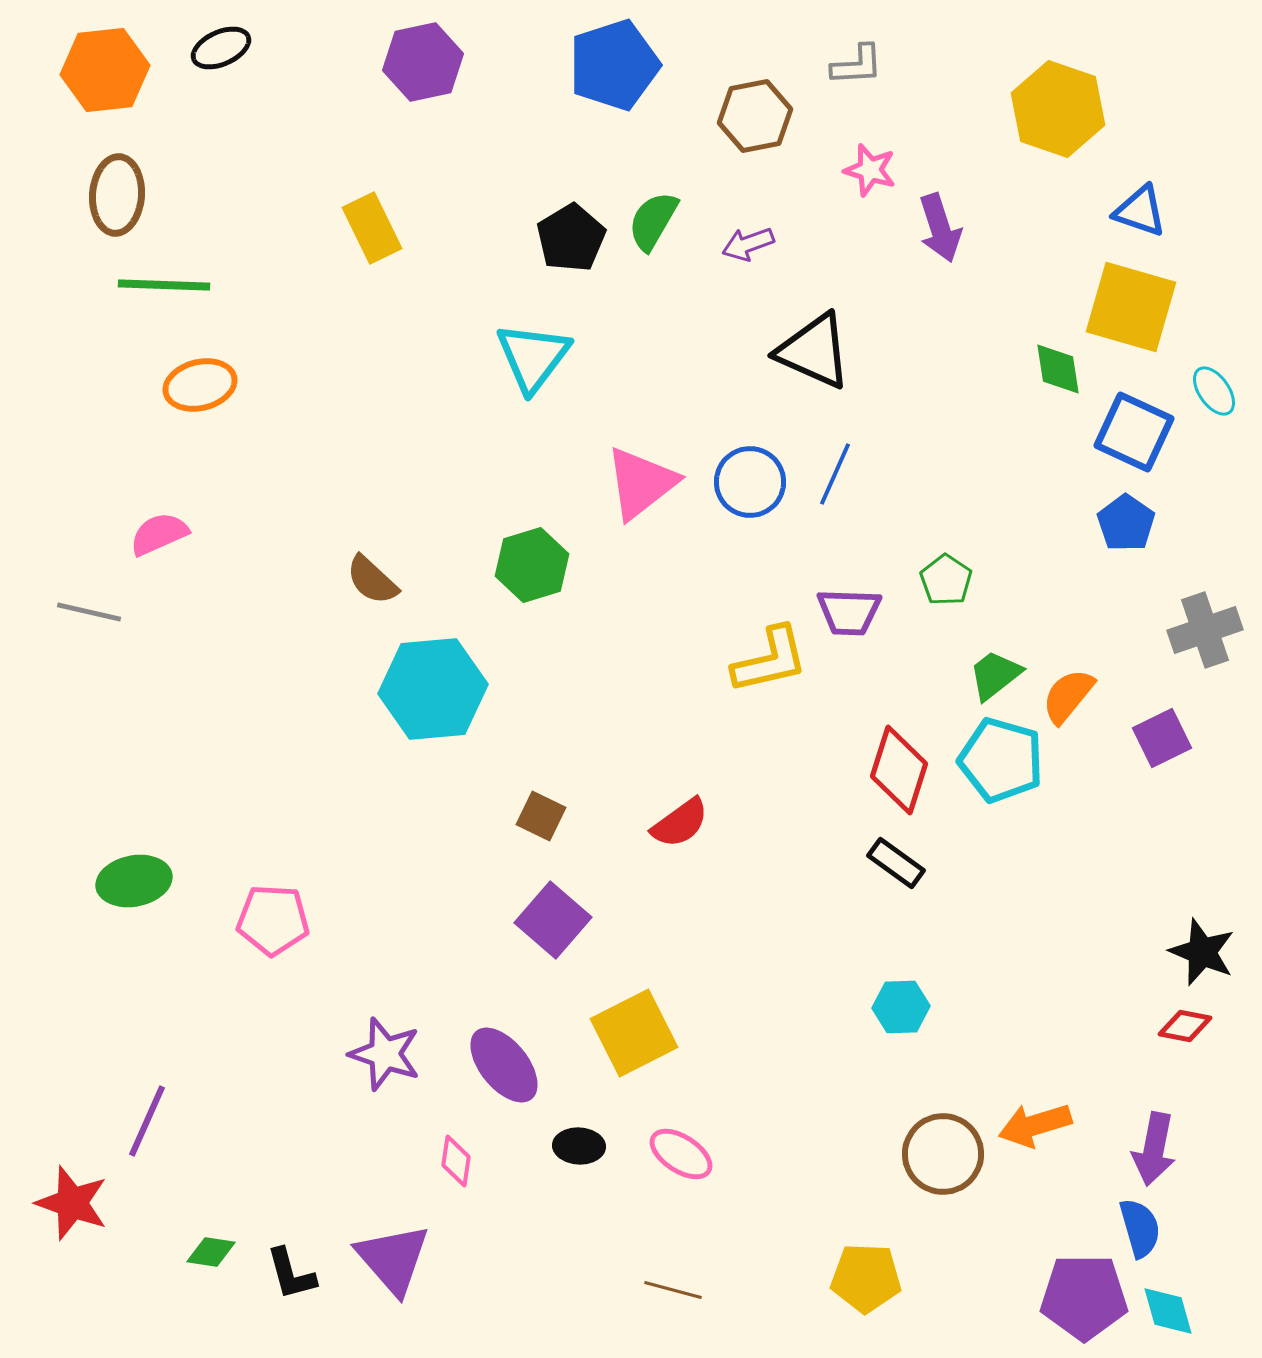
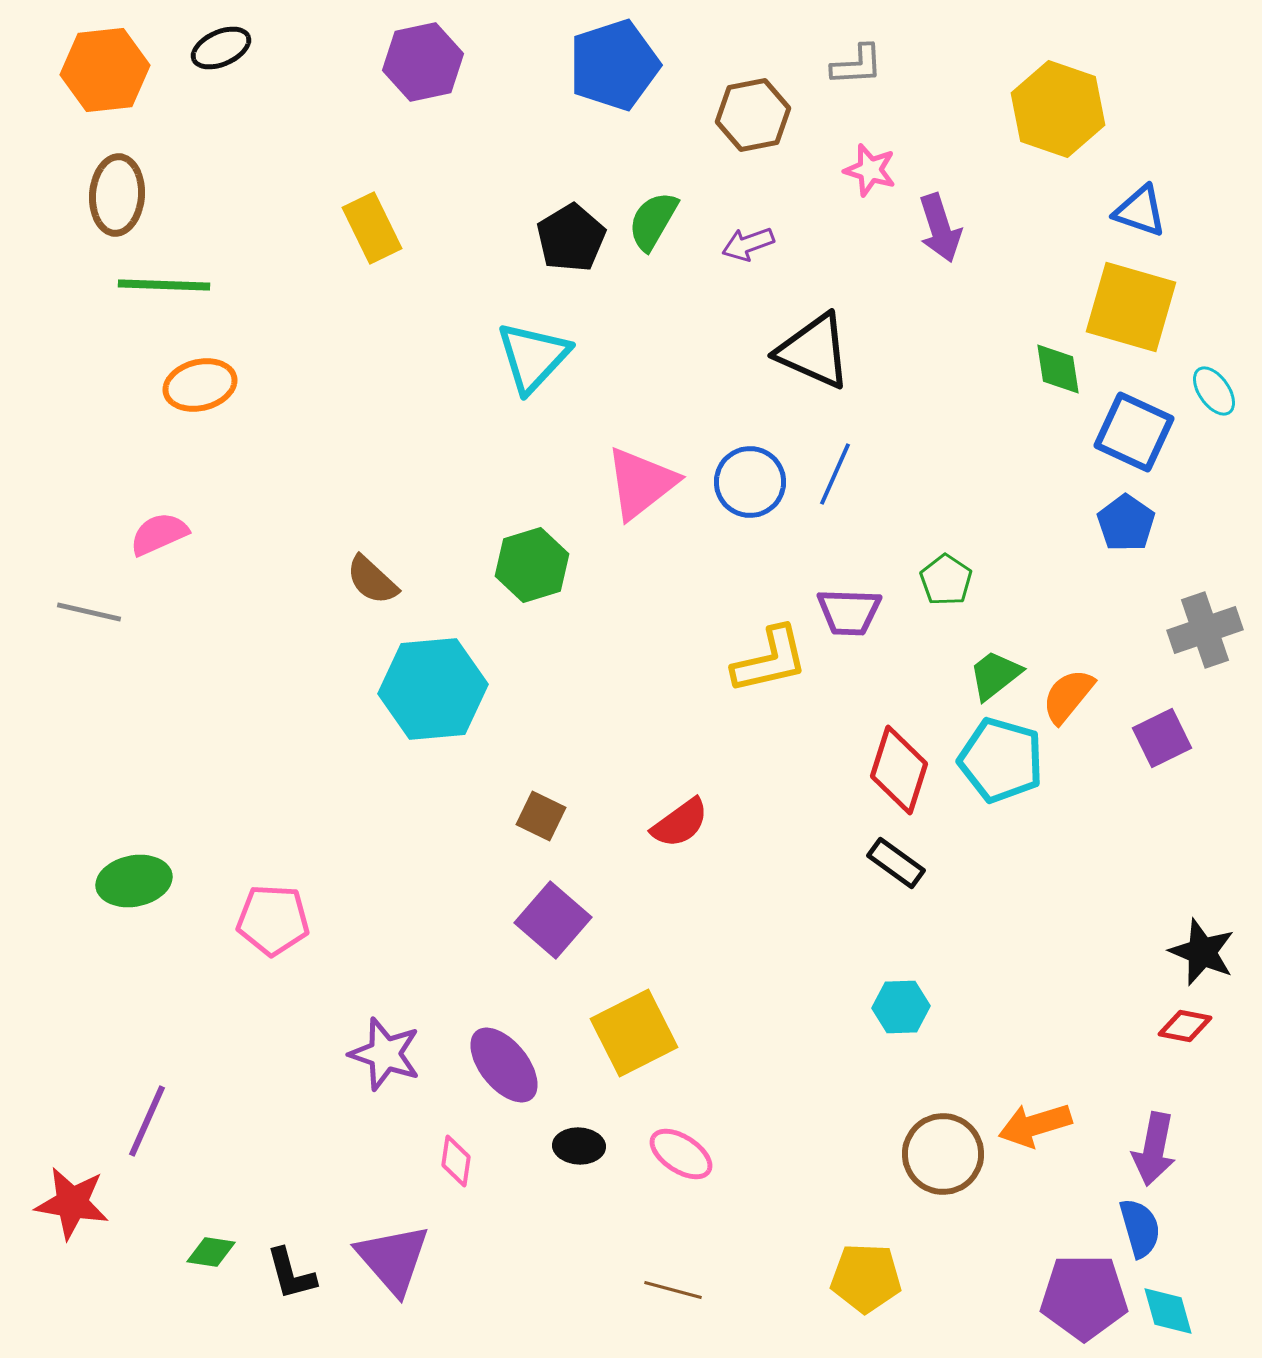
brown hexagon at (755, 116): moved 2 px left, 1 px up
cyan triangle at (533, 357): rotated 6 degrees clockwise
red star at (72, 1203): rotated 10 degrees counterclockwise
